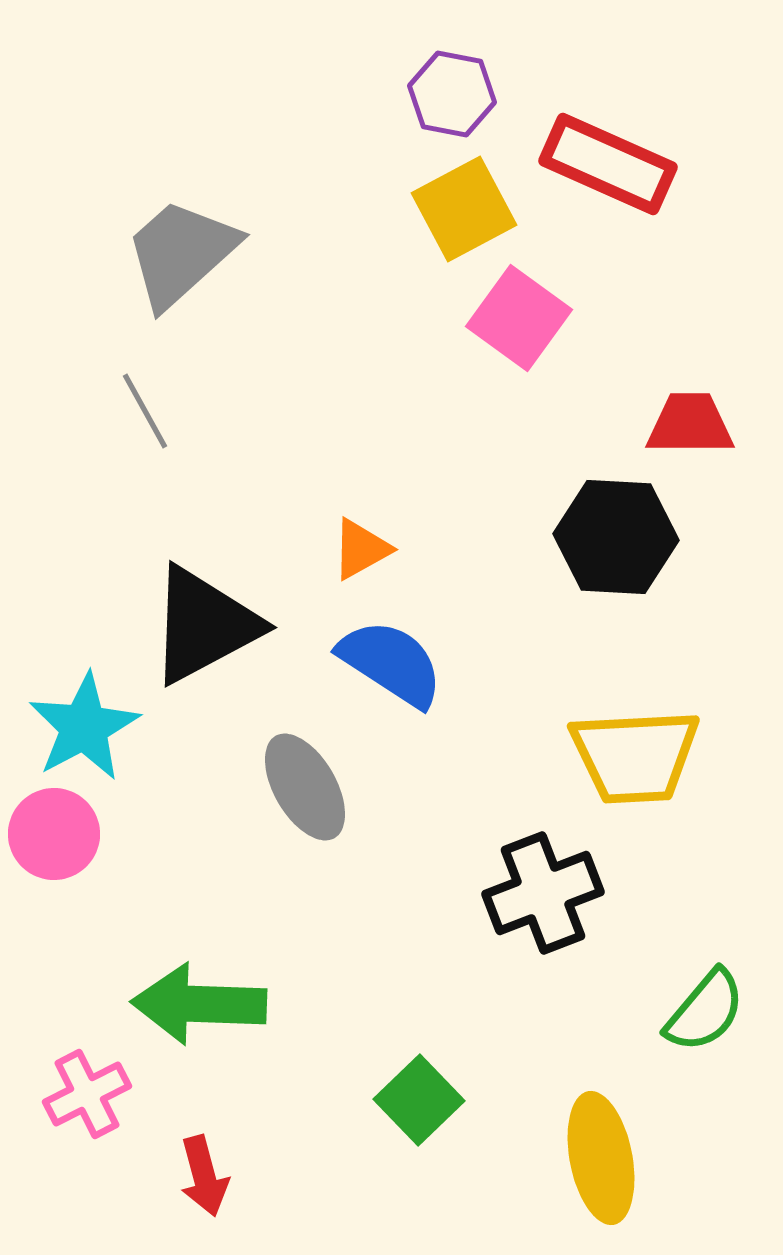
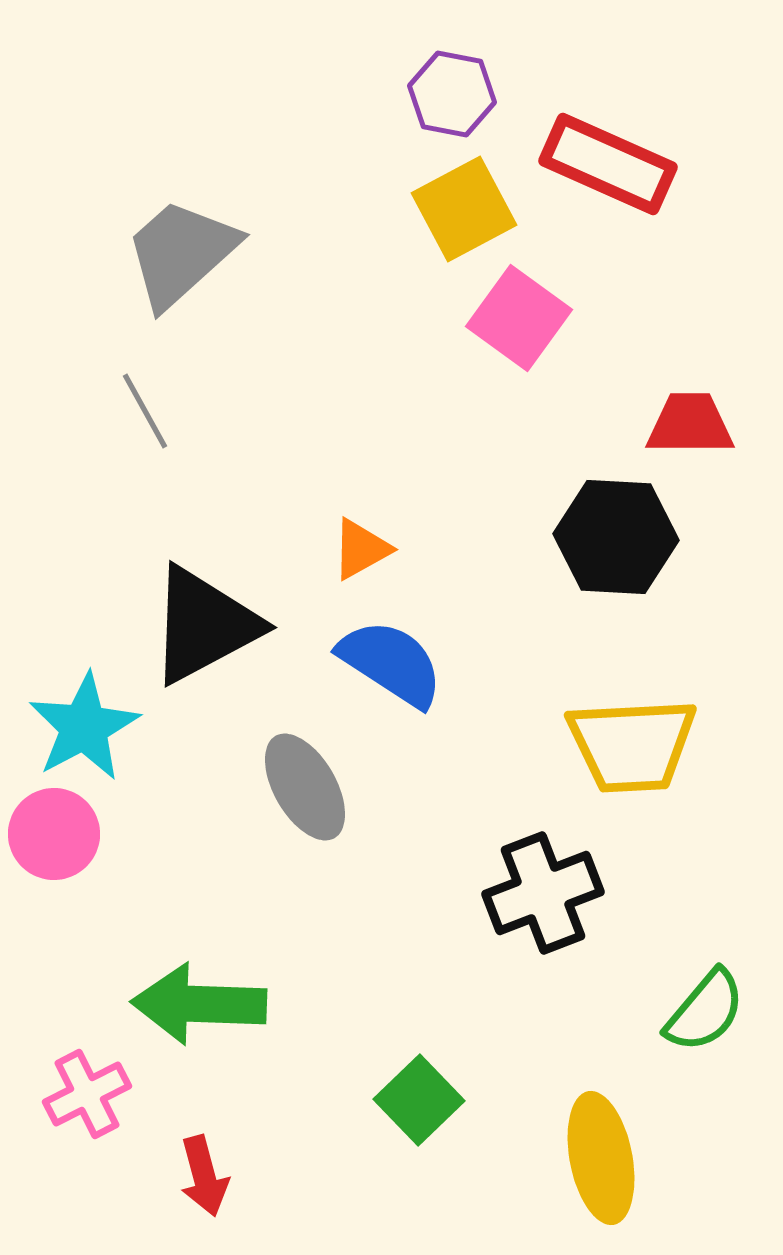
yellow trapezoid: moved 3 px left, 11 px up
